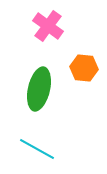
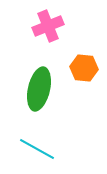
pink cross: rotated 32 degrees clockwise
